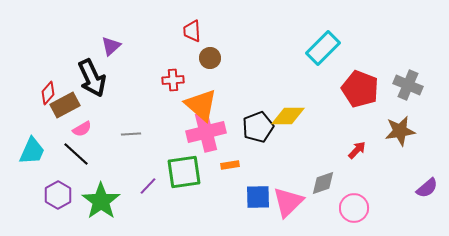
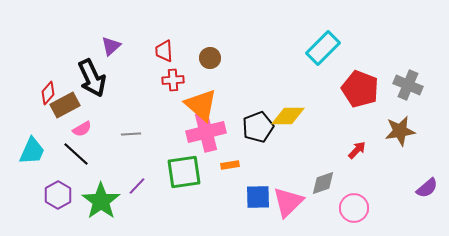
red trapezoid: moved 28 px left, 20 px down
purple line: moved 11 px left
